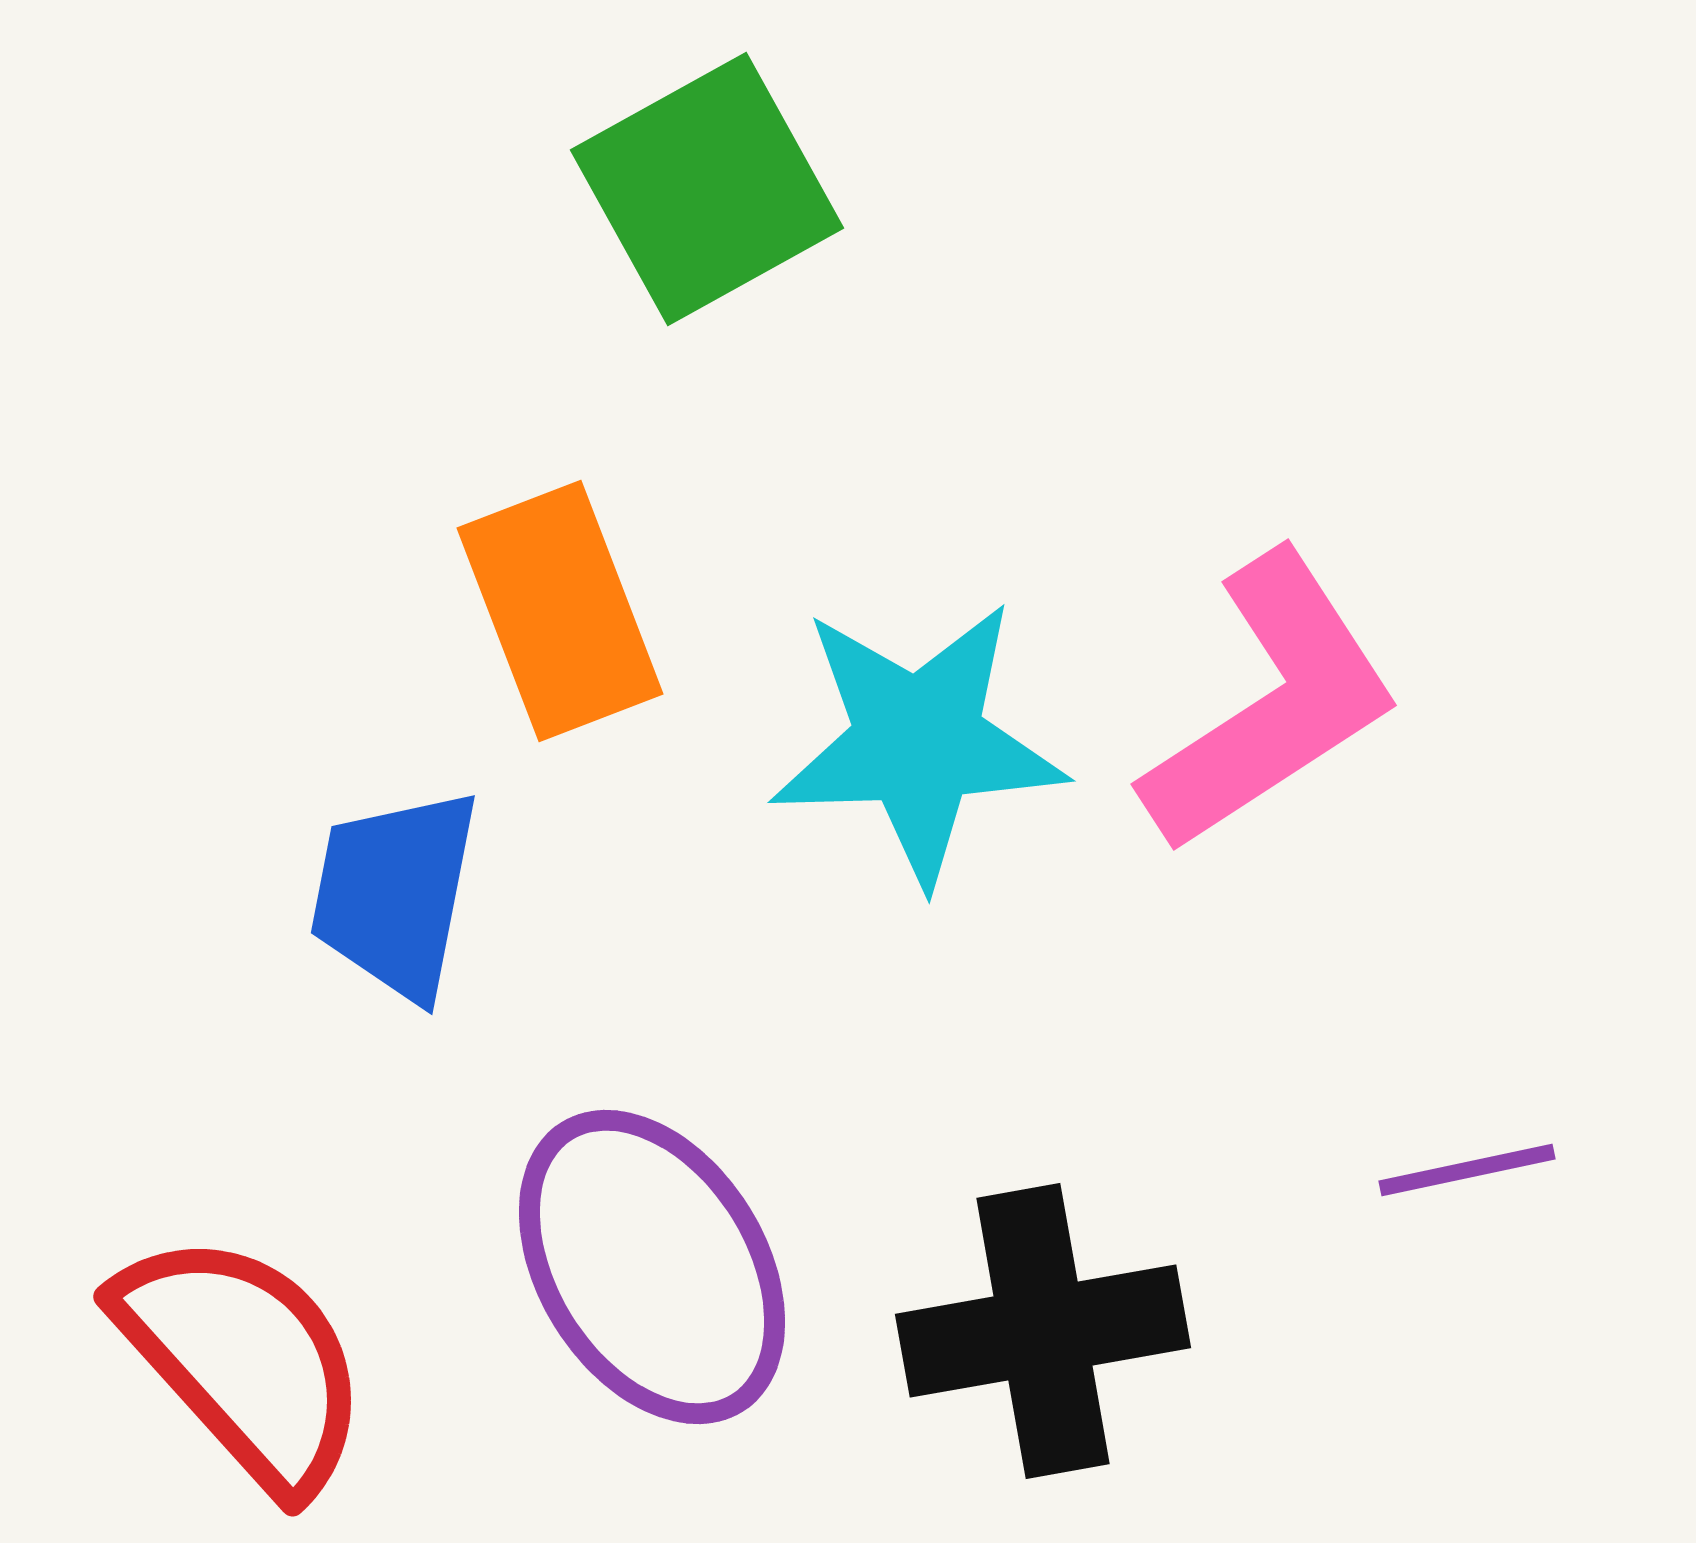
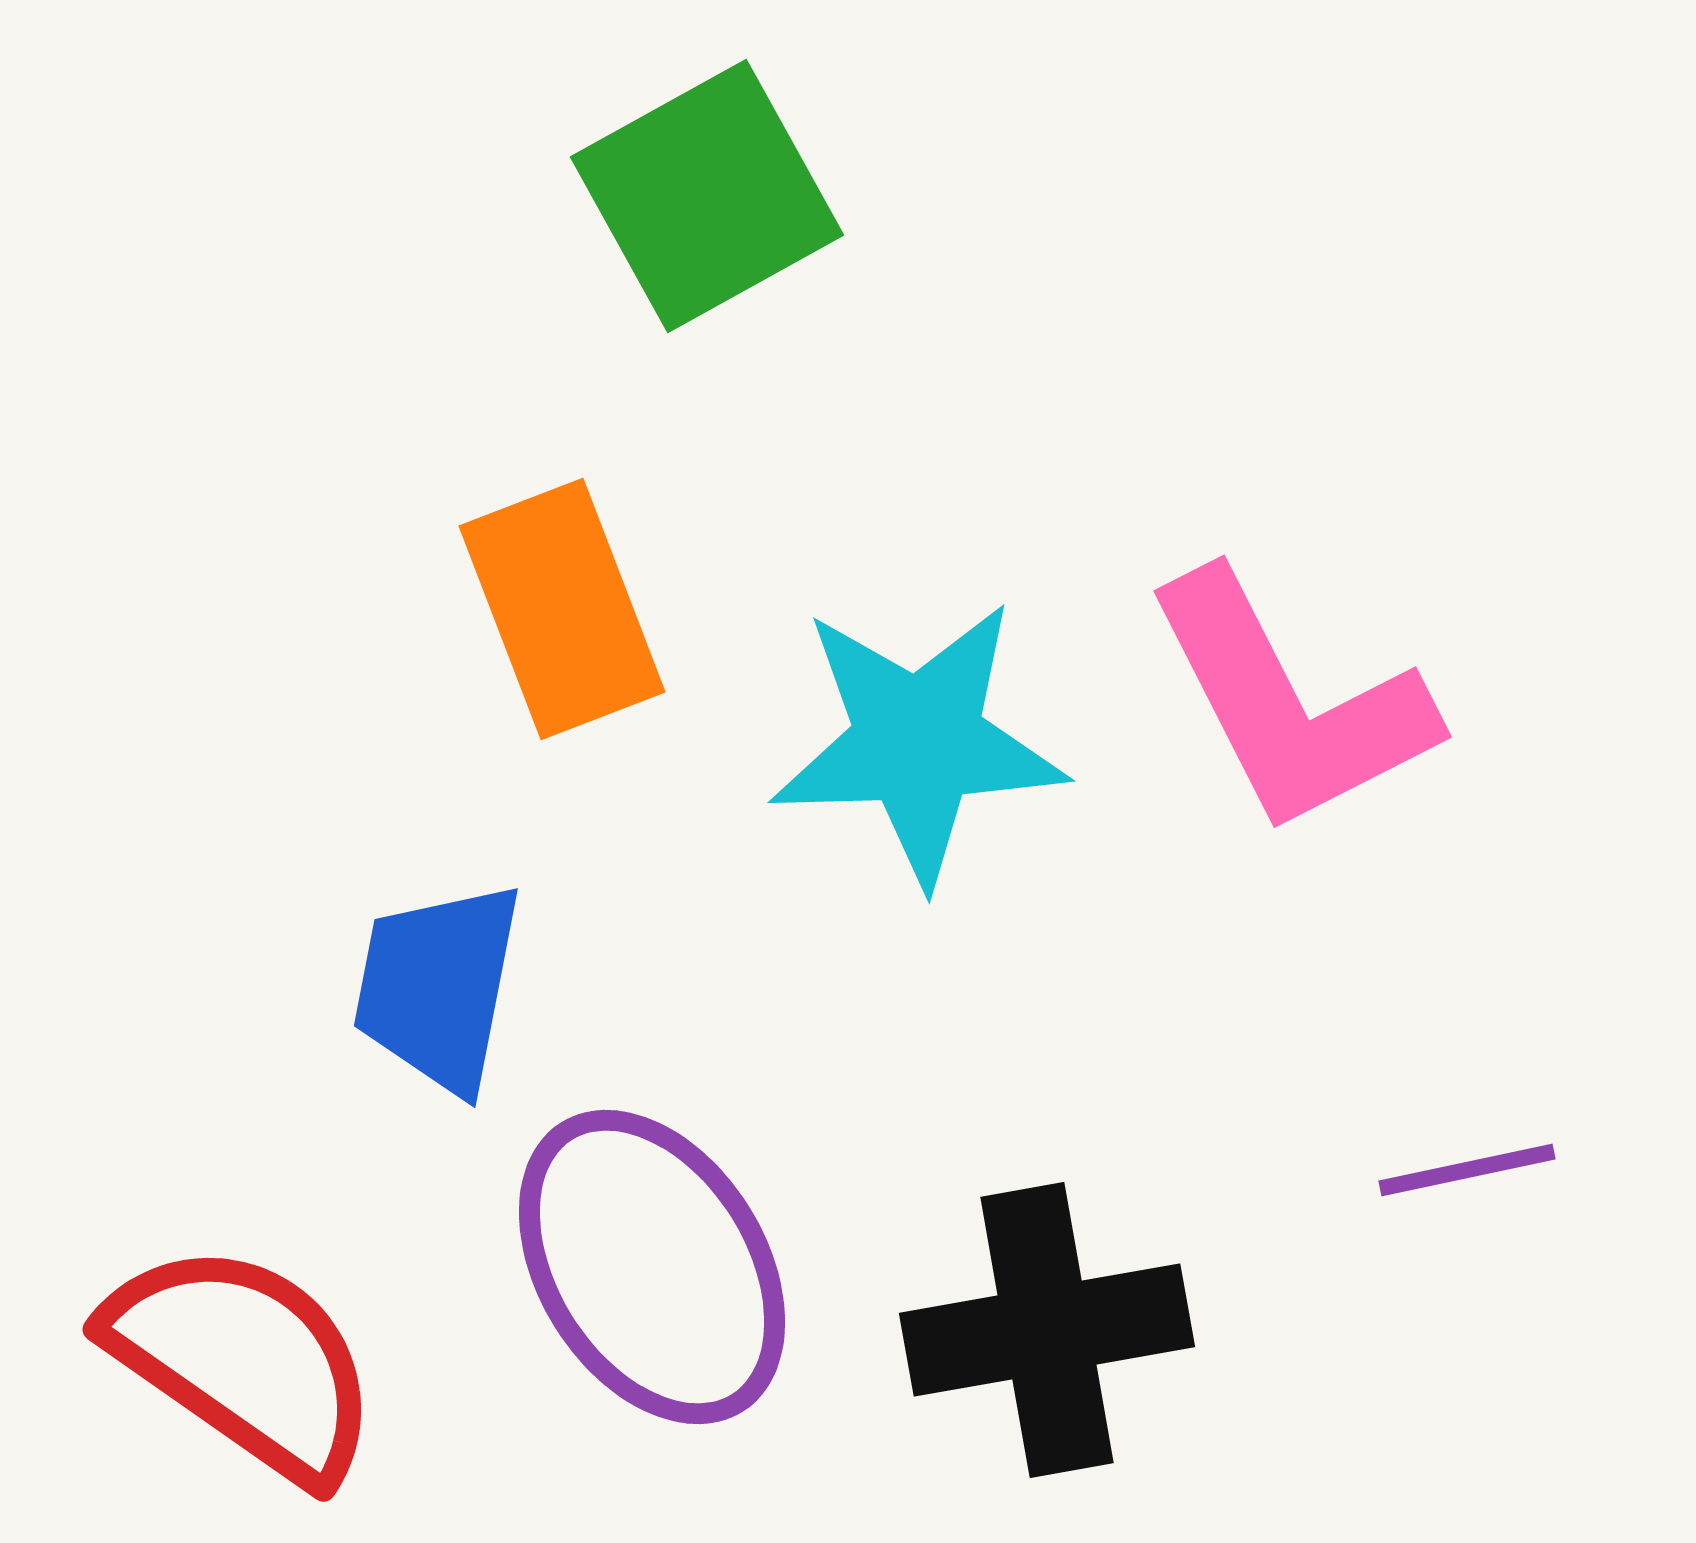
green square: moved 7 px down
orange rectangle: moved 2 px right, 2 px up
pink L-shape: moved 19 px right; rotated 96 degrees clockwise
blue trapezoid: moved 43 px right, 93 px down
black cross: moved 4 px right, 1 px up
red semicircle: rotated 13 degrees counterclockwise
